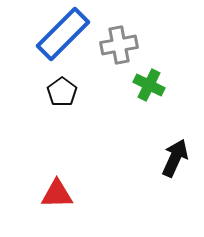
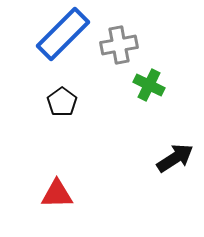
black pentagon: moved 10 px down
black arrow: rotated 33 degrees clockwise
